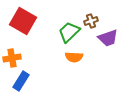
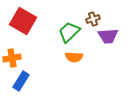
brown cross: moved 2 px right, 2 px up
purple trapezoid: moved 2 px up; rotated 15 degrees clockwise
